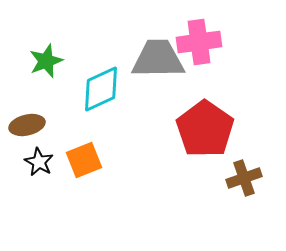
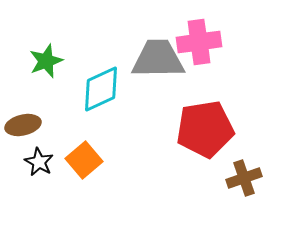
brown ellipse: moved 4 px left
red pentagon: rotated 28 degrees clockwise
orange square: rotated 18 degrees counterclockwise
